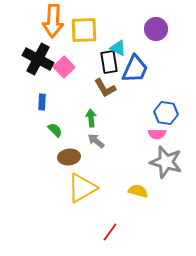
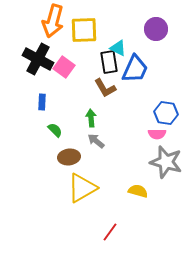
orange arrow: rotated 12 degrees clockwise
pink square: rotated 10 degrees counterclockwise
